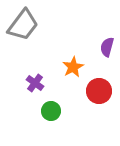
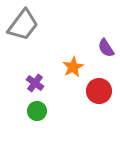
purple semicircle: moved 1 px left, 1 px down; rotated 48 degrees counterclockwise
green circle: moved 14 px left
